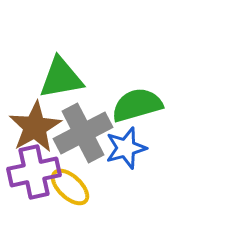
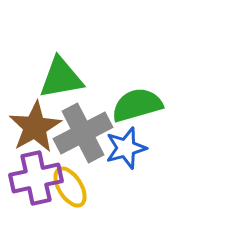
purple cross: moved 2 px right, 6 px down
yellow ellipse: rotated 15 degrees clockwise
